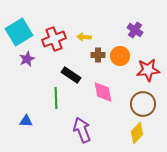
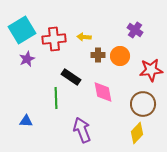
cyan square: moved 3 px right, 2 px up
red cross: rotated 15 degrees clockwise
red star: moved 3 px right
black rectangle: moved 2 px down
